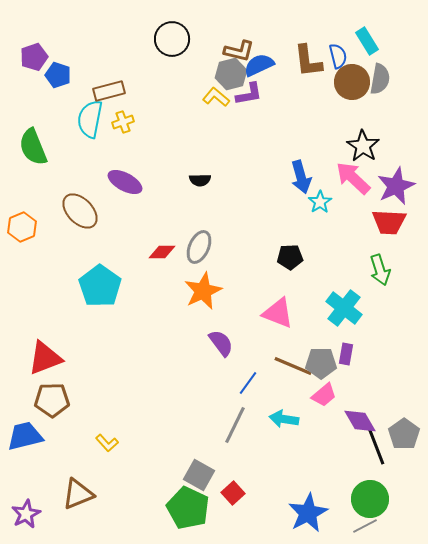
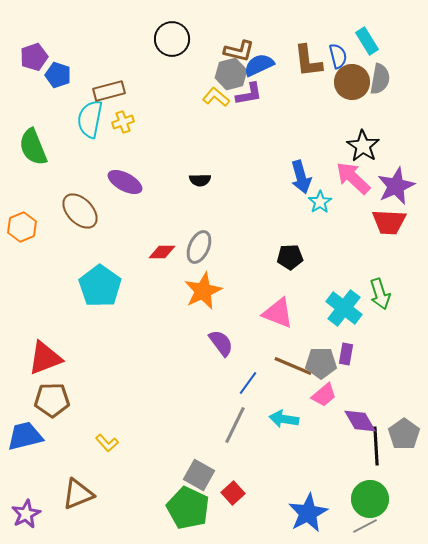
green arrow at (380, 270): moved 24 px down
black line at (376, 446): rotated 18 degrees clockwise
